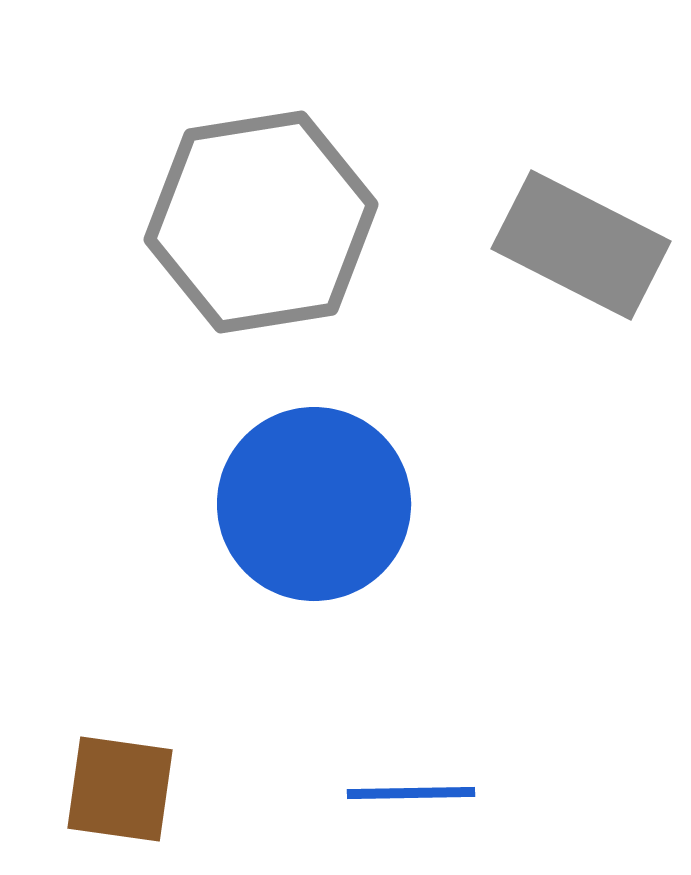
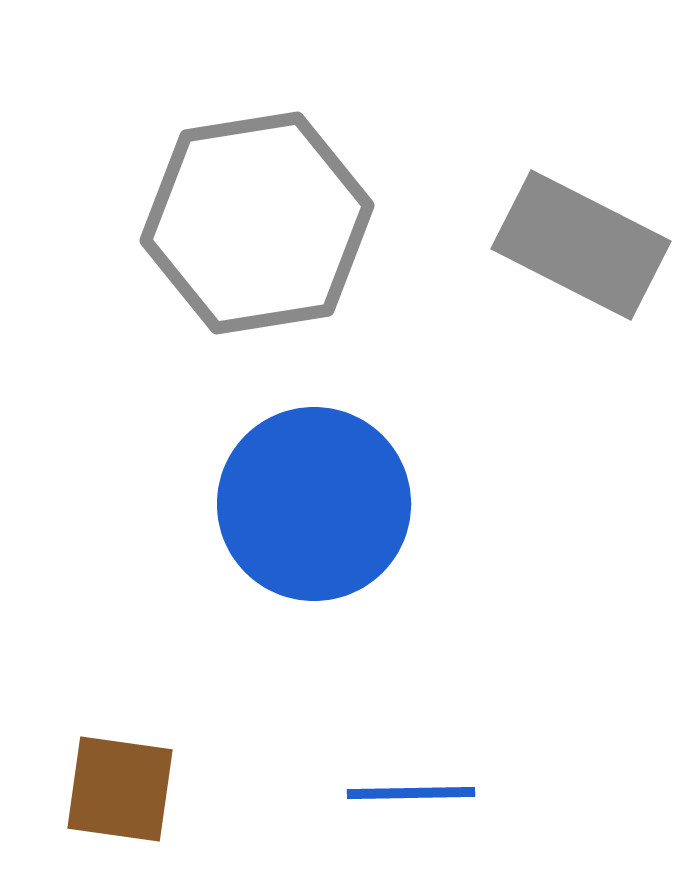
gray hexagon: moved 4 px left, 1 px down
